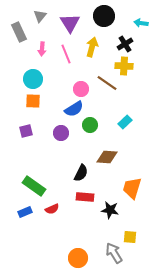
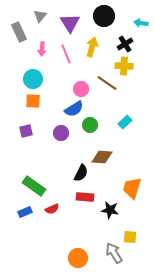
brown diamond: moved 5 px left
